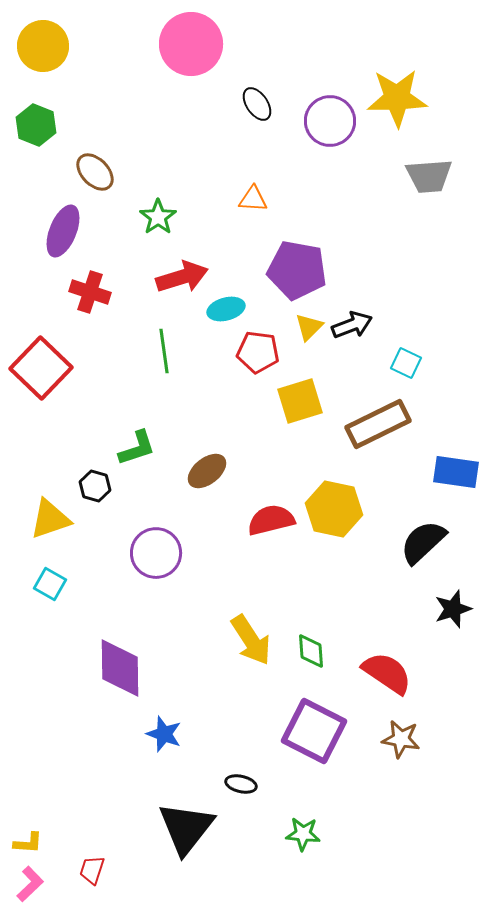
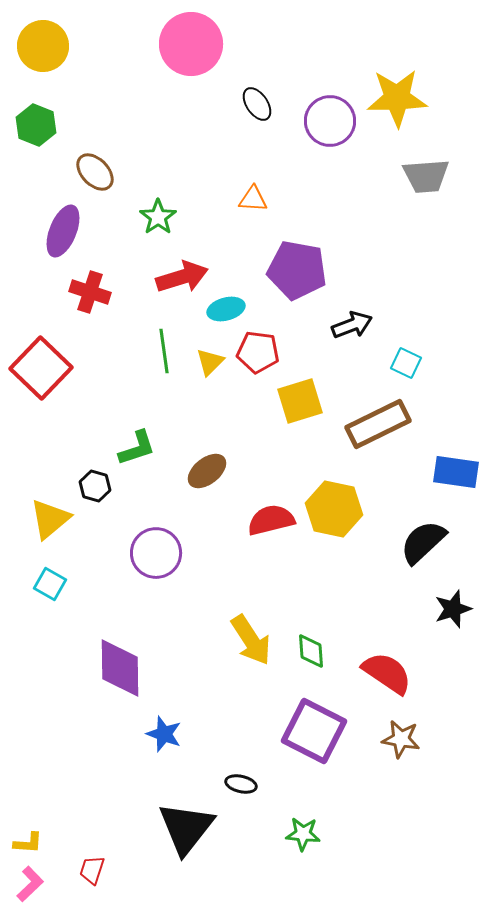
gray trapezoid at (429, 176): moved 3 px left
yellow triangle at (309, 327): moved 99 px left, 35 px down
yellow triangle at (50, 519): rotated 21 degrees counterclockwise
